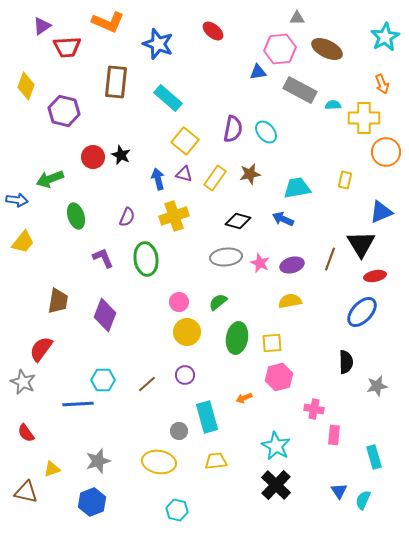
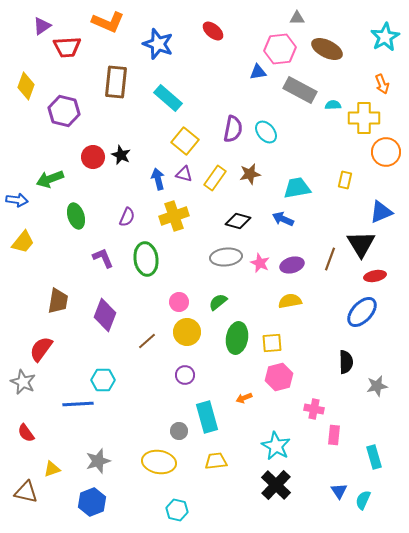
brown line at (147, 384): moved 43 px up
